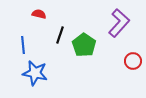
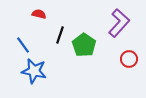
blue line: rotated 30 degrees counterclockwise
red circle: moved 4 px left, 2 px up
blue star: moved 1 px left, 2 px up
